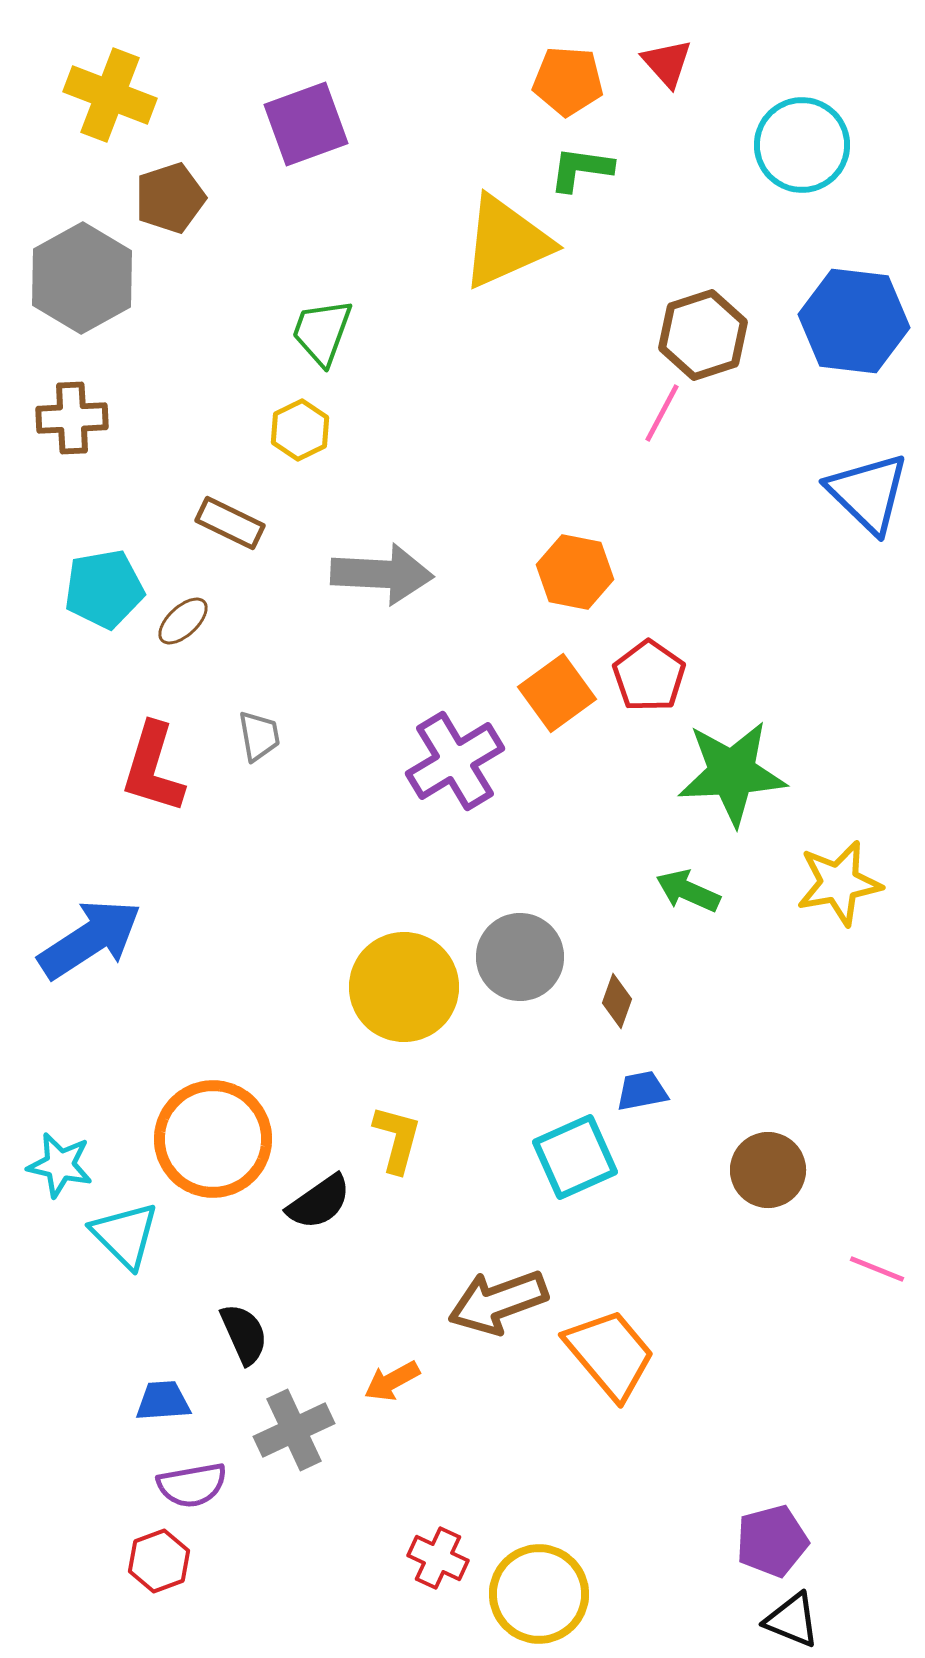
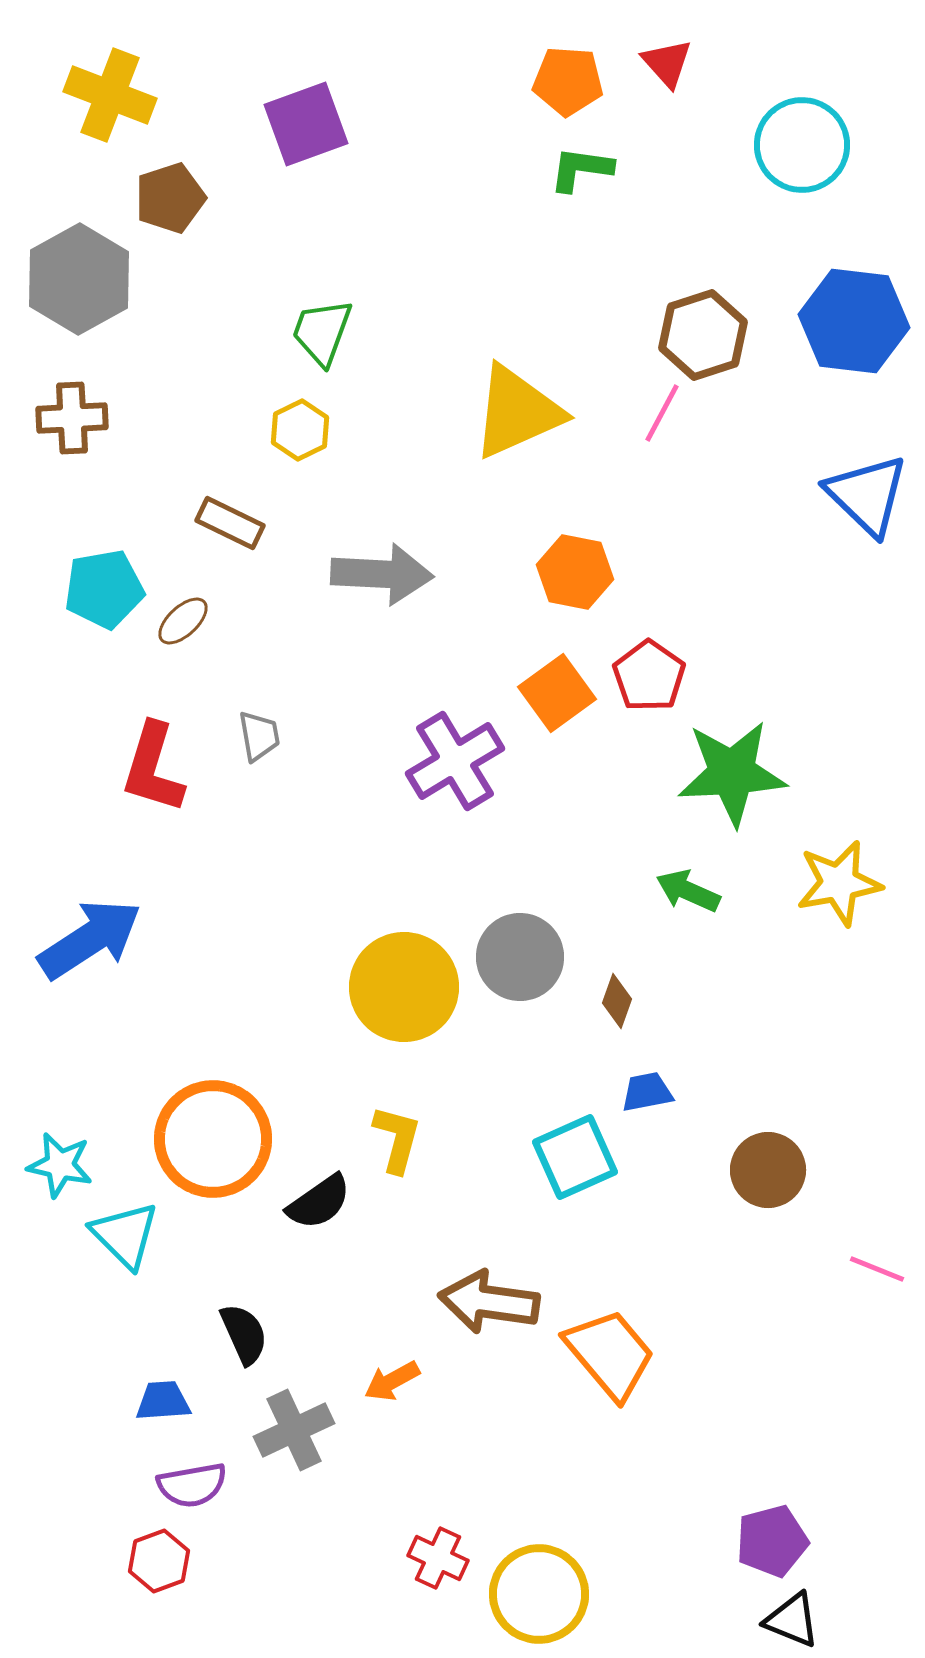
yellow triangle at (506, 242): moved 11 px right, 170 px down
gray hexagon at (82, 278): moved 3 px left, 1 px down
blue triangle at (868, 493): moved 1 px left, 2 px down
blue trapezoid at (642, 1091): moved 5 px right, 1 px down
brown arrow at (498, 1302): moved 9 px left; rotated 28 degrees clockwise
